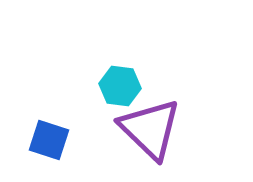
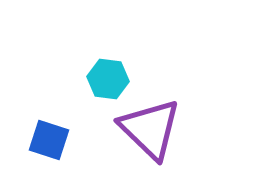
cyan hexagon: moved 12 px left, 7 px up
